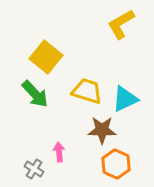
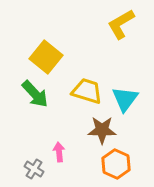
cyan triangle: rotated 28 degrees counterclockwise
